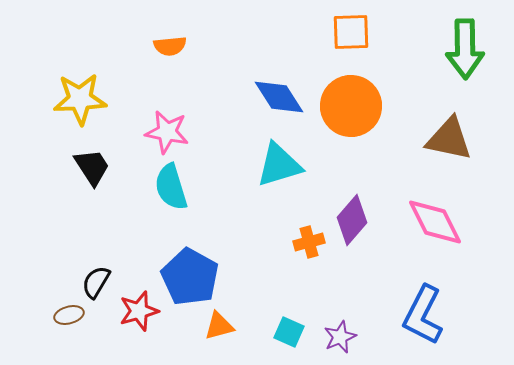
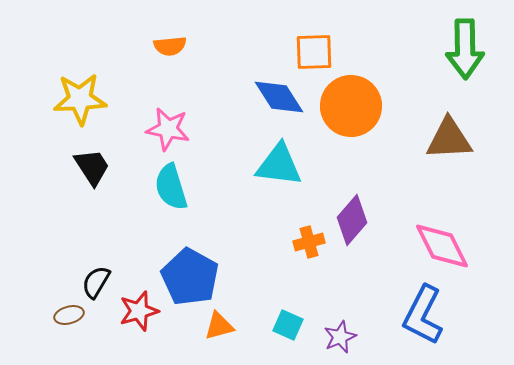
orange square: moved 37 px left, 20 px down
pink star: moved 1 px right, 3 px up
brown triangle: rotated 15 degrees counterclockwise
cyan triangle: rotated 24 degrees clockwise
pink diamond: moved 7 px right, 24 px down
cyan square: moved 1 px left, 7 px up
